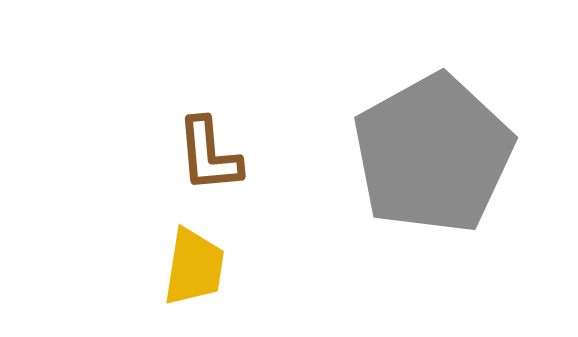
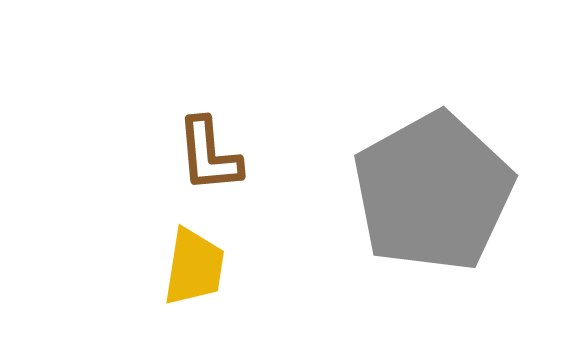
gray pentagon: moved 38 px down
